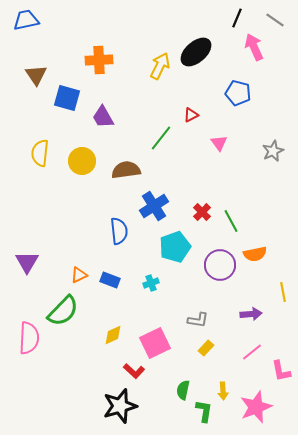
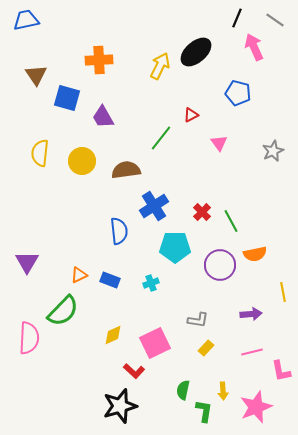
cyan pentagon at (175, 247): rotated 20 degrees clockwise
pink line at (252, 352): rotated 25 degrees clockwise
